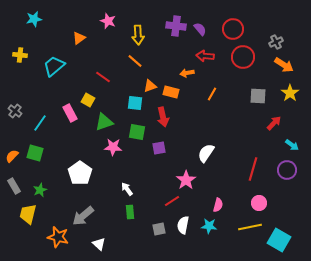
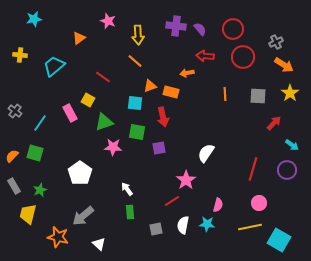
orange line at (212, 94): moved 13 px right; rotated 32 degrees counterclockwise
cyan star at (209, 226): moved 2 px left, 2 px up
gray square at (159, 229): moved 3 px left
